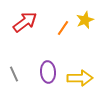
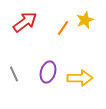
purple ellipse: rotated 20 degrees clockwise
